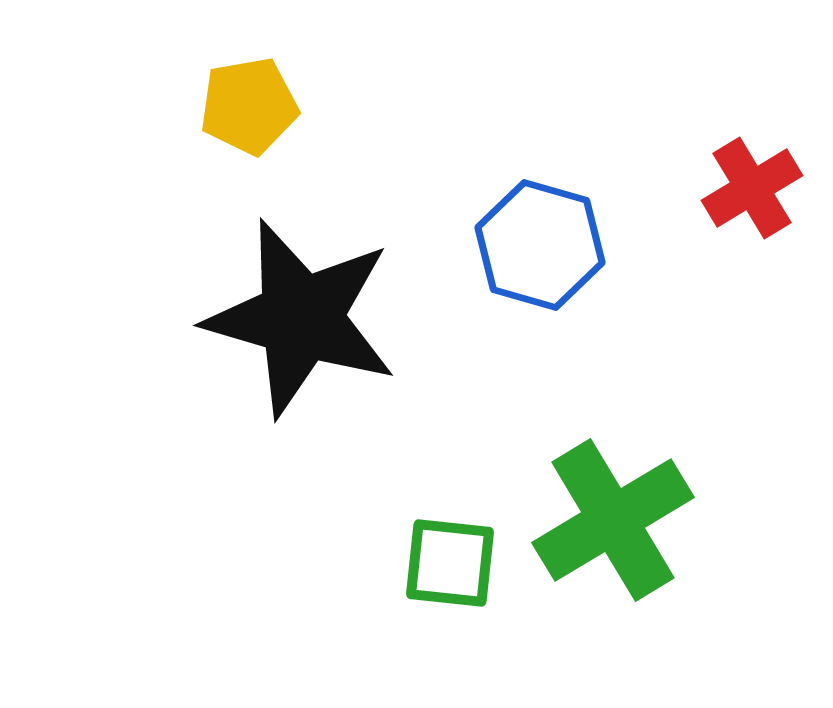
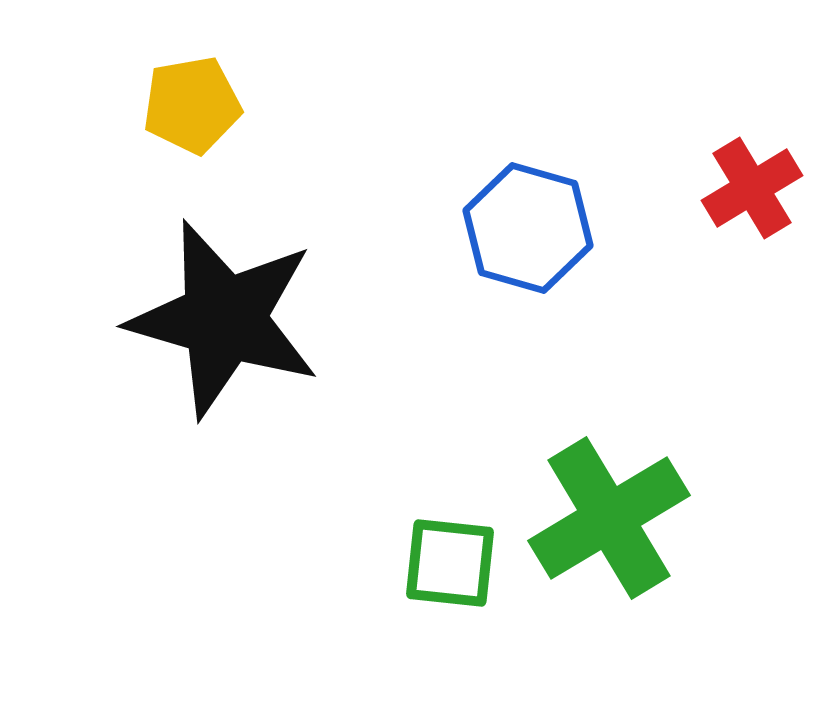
yellow pentagon: moved 57 px left, 1 px up
blue hexagon: moved 12 px left, 17 px up
black star: moved 77 px left, 1 px down
green cross: moved 4 px left, 2 px up
